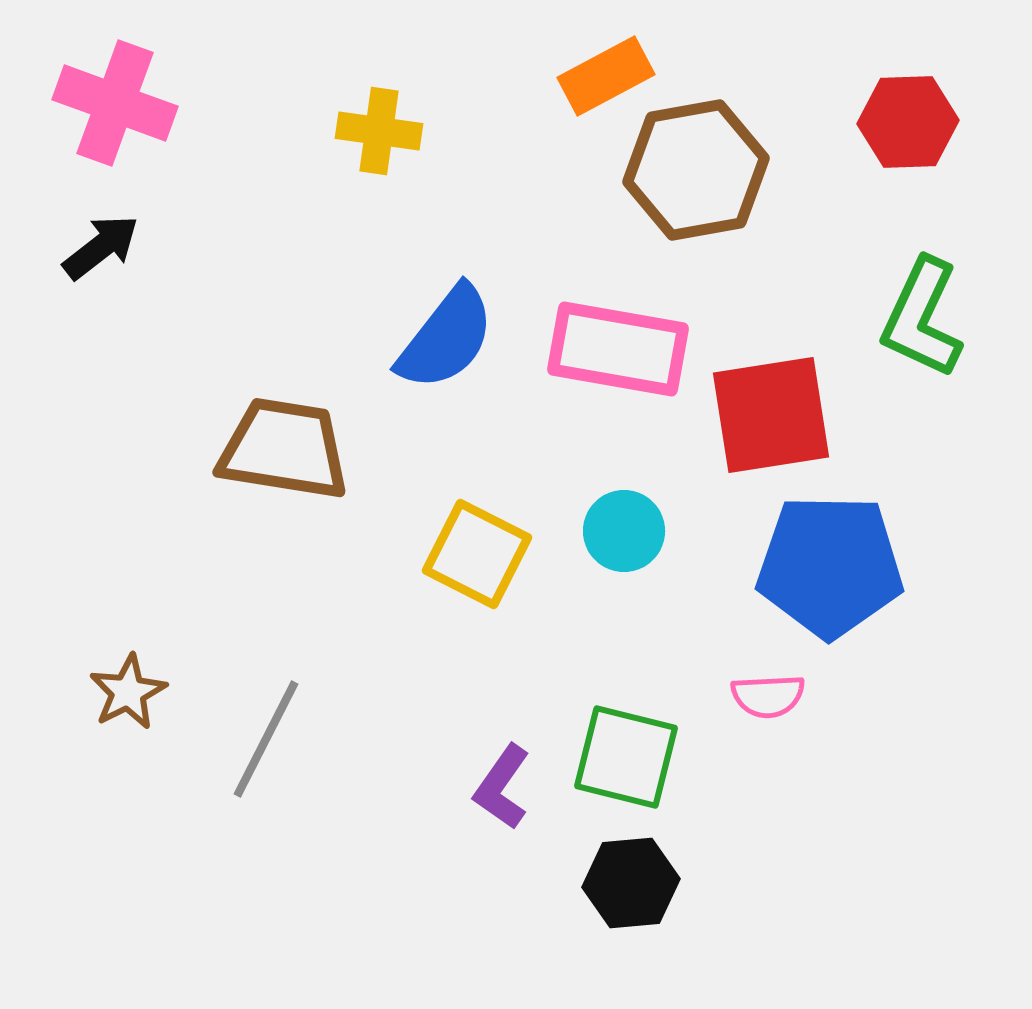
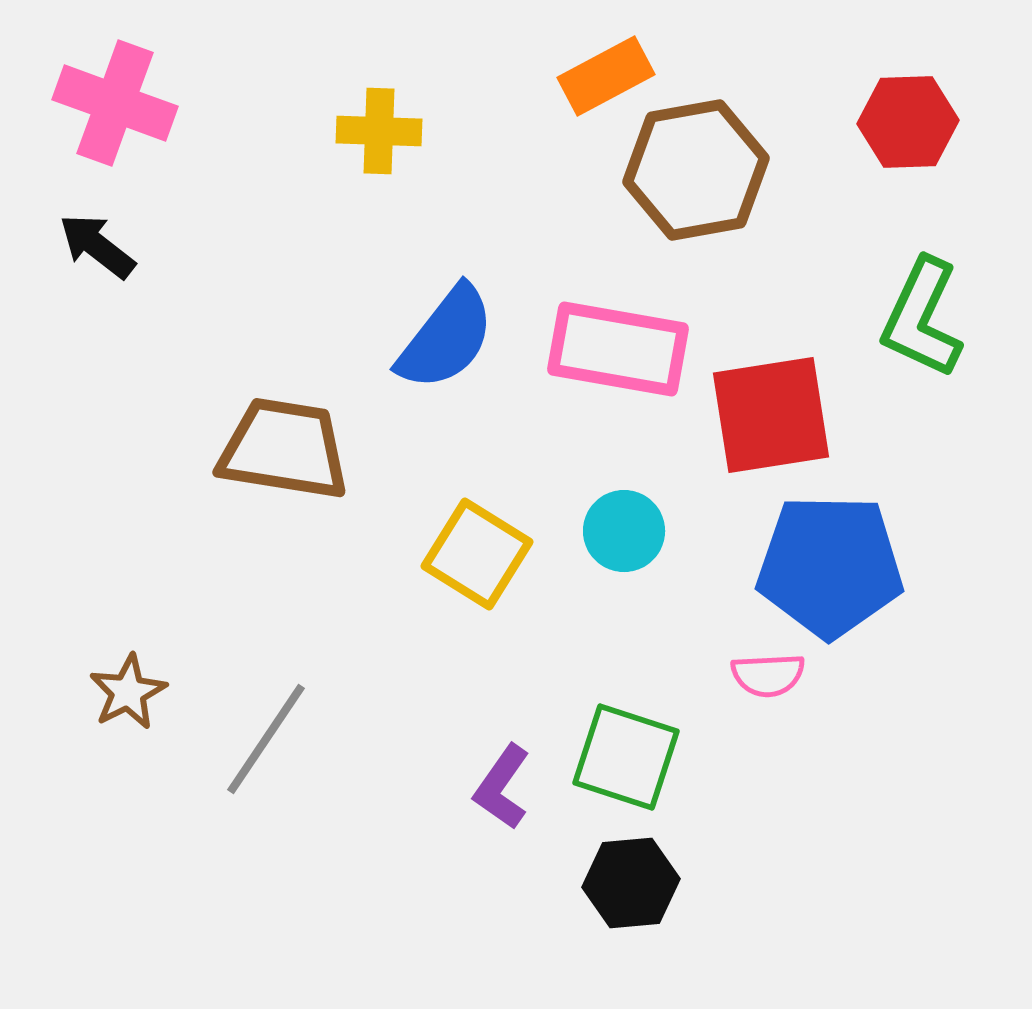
yellow cross: rotated 6 degrees counterclockwise
black arrow: moved 4 px left, 1 px up; rotated 104 degrees counterclockwise
yellow square: rotated 5 degrees clockwise
pink semicircle: moved 21 px up
gray line: rotated 7 degrees clockwise
green square: rotated 4 degrees clockwise
